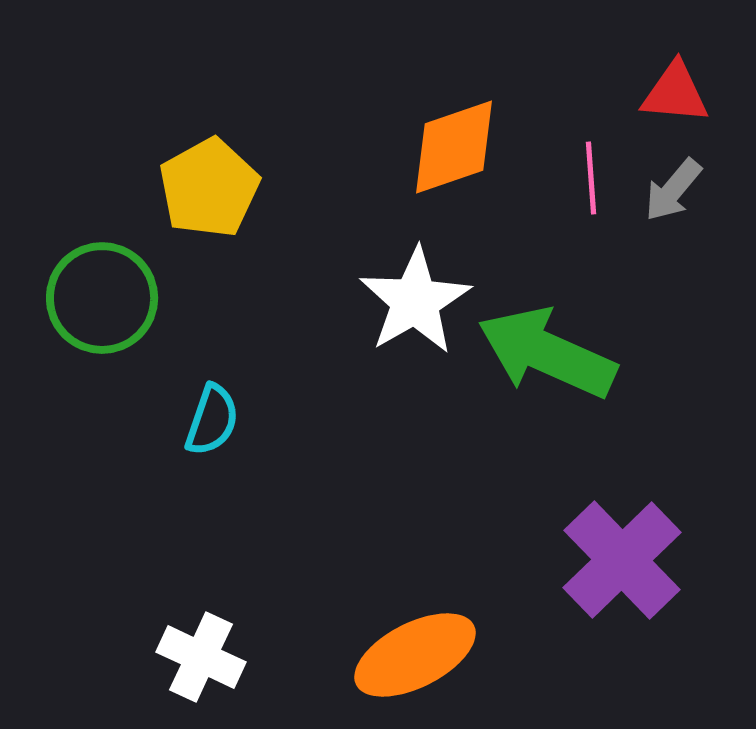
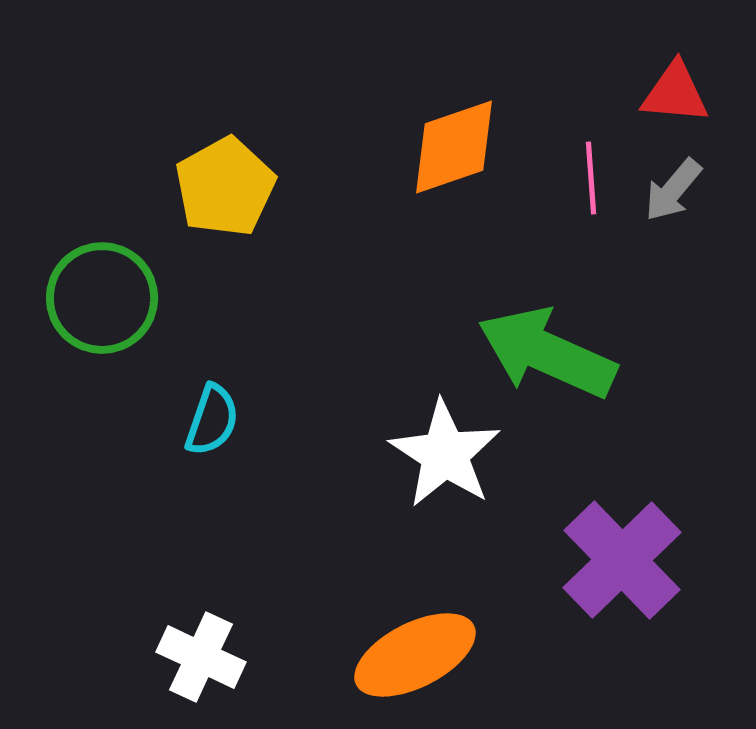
yellow pentagon: moved 16 px right, 1 px up
white star: moved 30 px right, 153 px down; rotated 9 degrees counterclockwise
